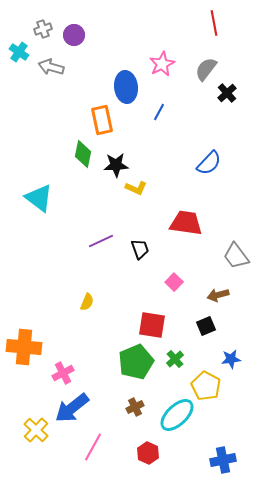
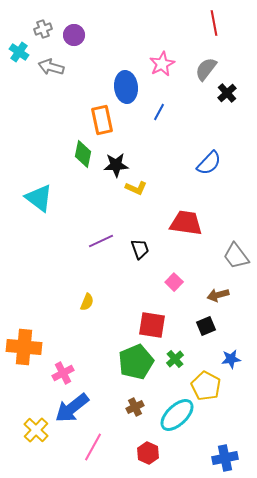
blue cross: moved 2 px right, 2 px up
